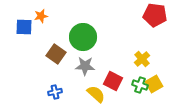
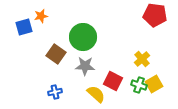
blue square: rotated 18 degrees counterclockwise
green cross: moved 1 px left
